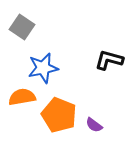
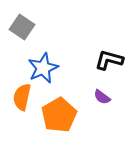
blue star: rotated 12 degrees counterclockwise
orange semicircle: rotated 68 degrees counterclockwise
orange pentagon: rotated 20 degrees clockwise
purple semicircle: moved 8 px right, 28 px up
